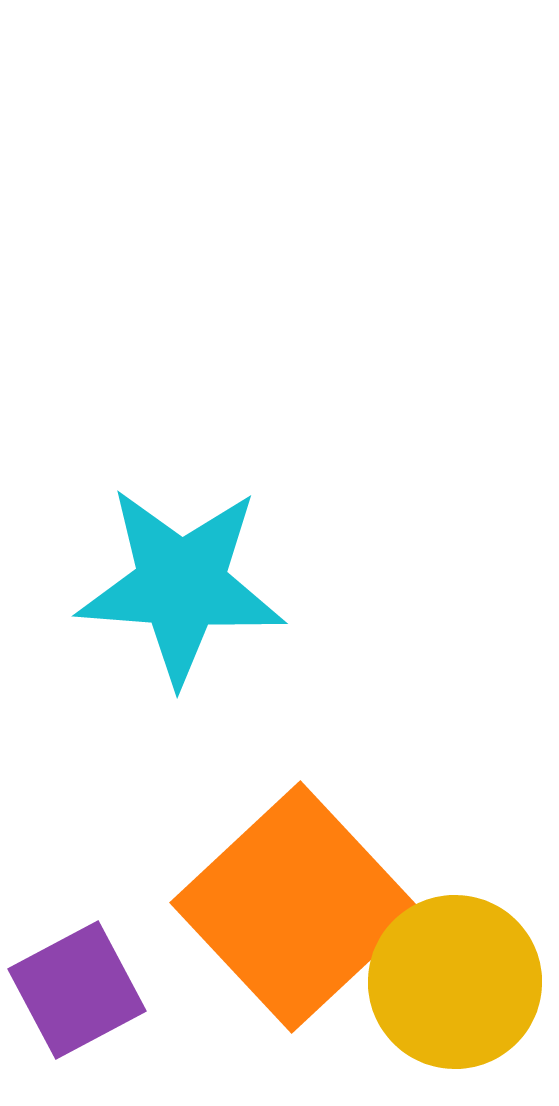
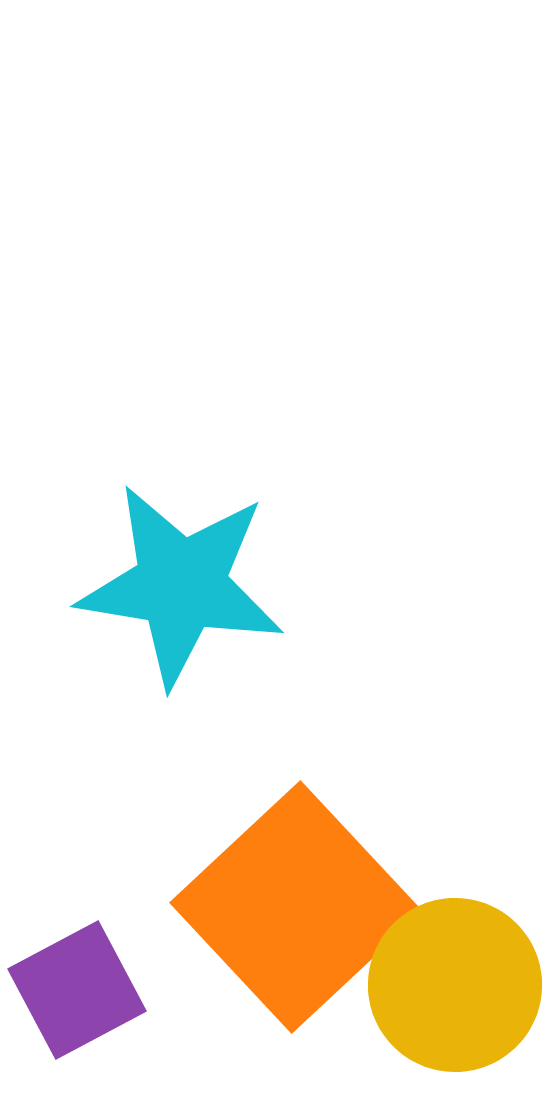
cyan star: rotated 5 degrees clockwise
yellow circle: moved 3 px down
